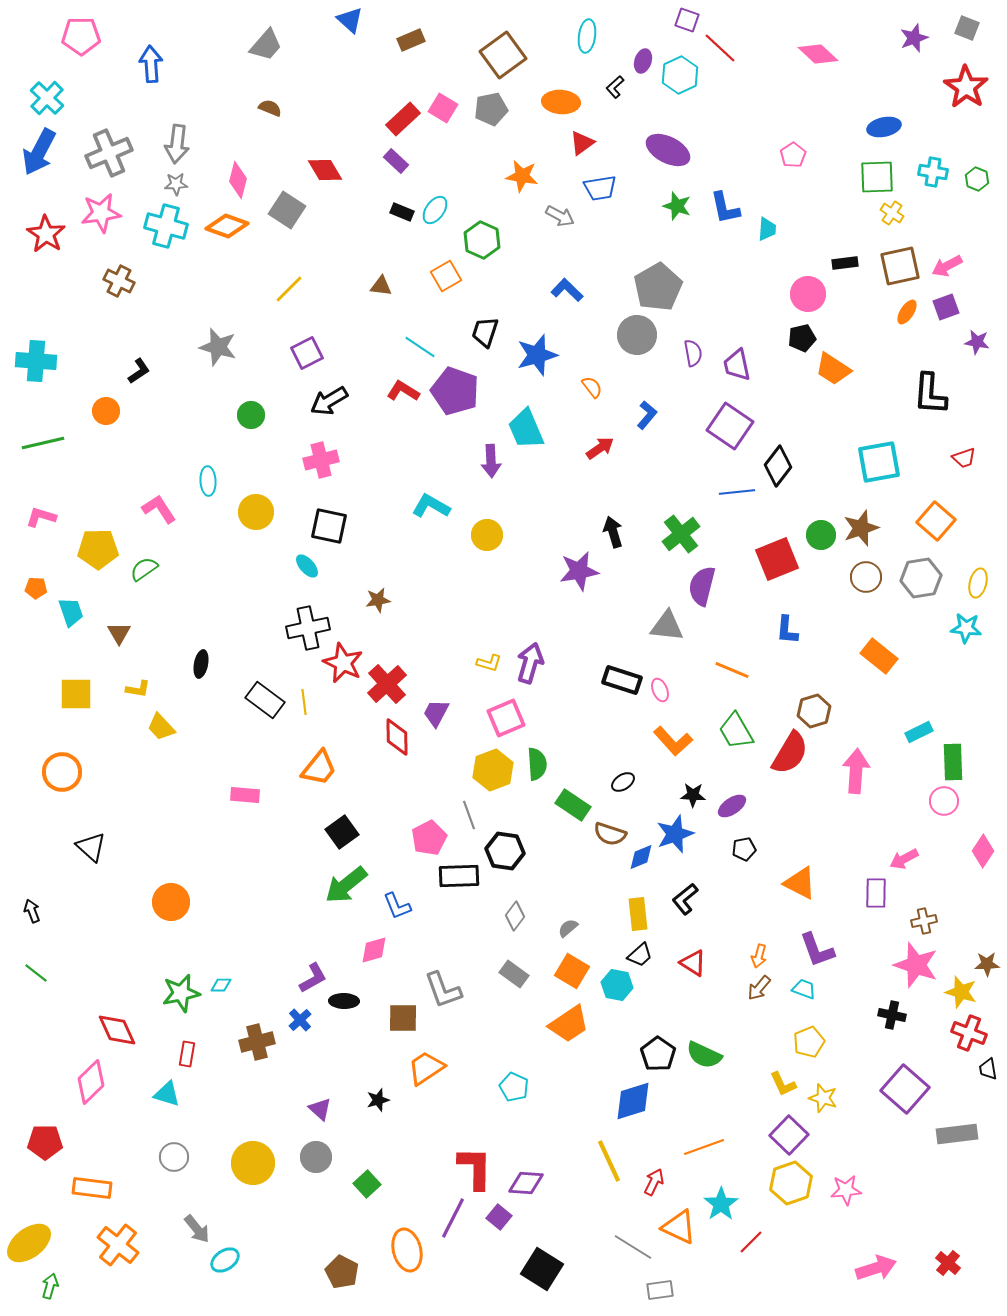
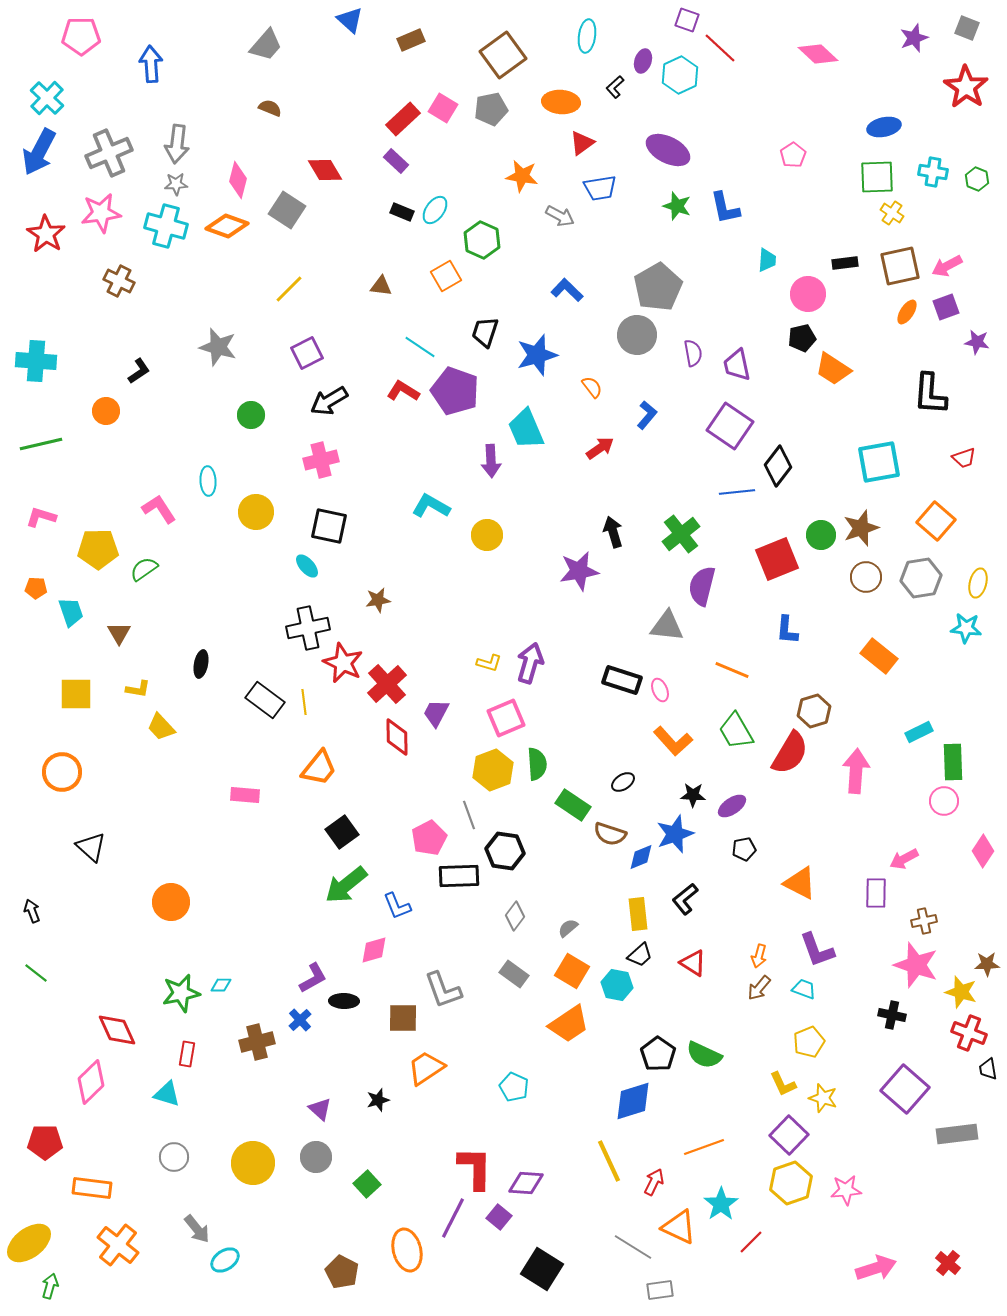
cyan trapezoid at (767, 229): moved 31 px down
green line at (43, 443): moved 2 px left, 1 px down
